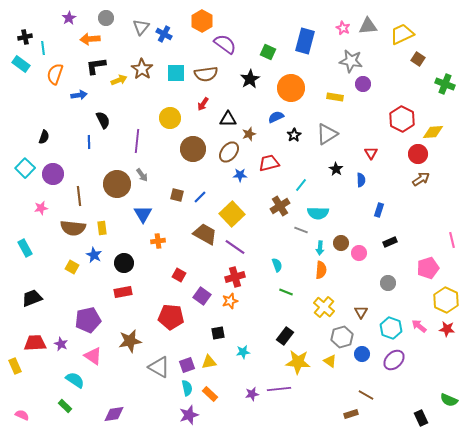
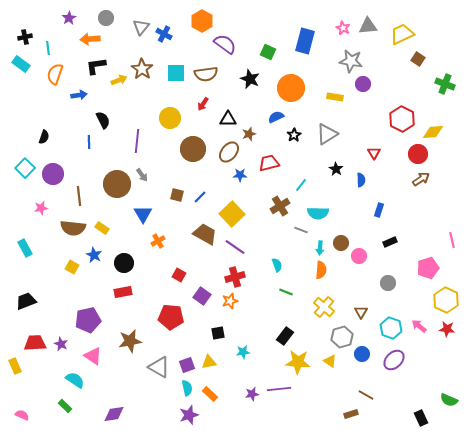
cyan line at (43, 48): moved 5 px right
black star at (250, 79): rotated 18 degrees counterclockwise
red triangle at (371, 153): moved 3 px right
yellow rectangle at (102, 228): rotated 48 degrees counterclockwise
orange cross at (158, 241): rotated 24 degrees counterclockwise
pink circle at (359, 253): moved 3 px down
black trapezoid at (32, 298): moved 6 px left, 3 px down
